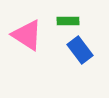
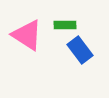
green rectangle: moved 3 px left, 4 px down
